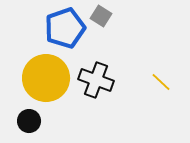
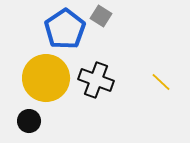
blue pentagon: moved 1 px down; rotated 15 degrees counterclockwise
